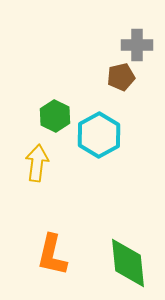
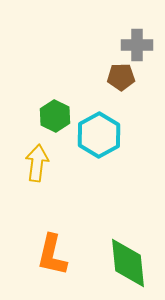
brown pentagon: rotated 12 degrees clockwise
